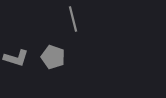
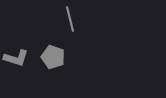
gray line: moved 3 px left
